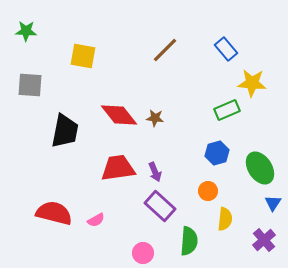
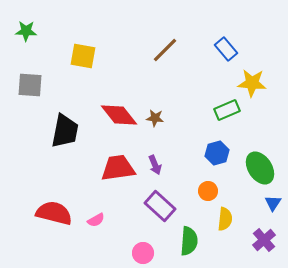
purple arrow: moved 7 px up
